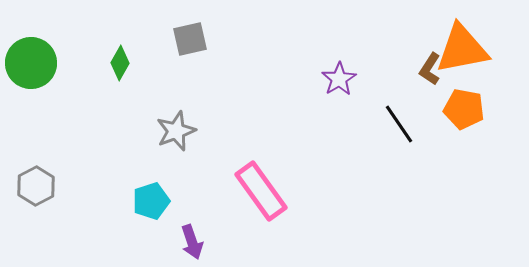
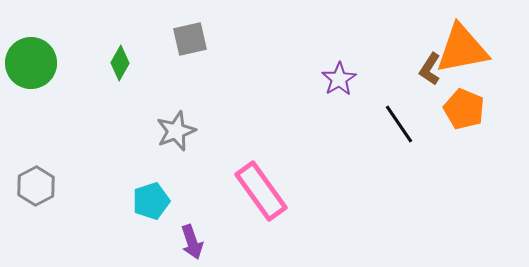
orange pentagon: rotated 12 degrees clockwise
